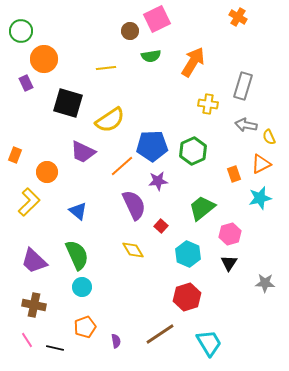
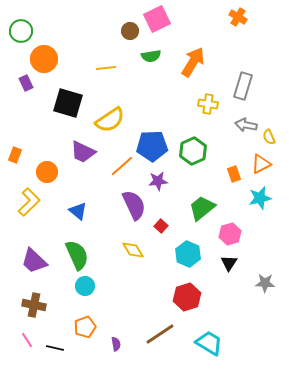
cyan circle at (82, 287): moved 3 px right, 1 px up
purple semicircle at (116, 341): moved 3 px down
cyan trapezoid at (209, 343): rotated 28 degrees counterclockwise
